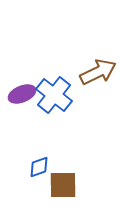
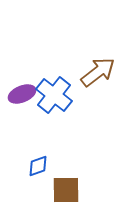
brown arrow: rotated 12 degrees counterclockwise
blue diamond: moved 1 px left, 1 px up
brown square: moved 3 px right, 5 px down
